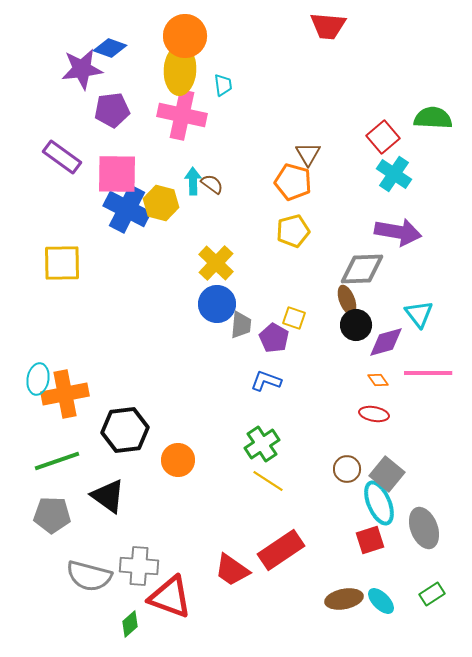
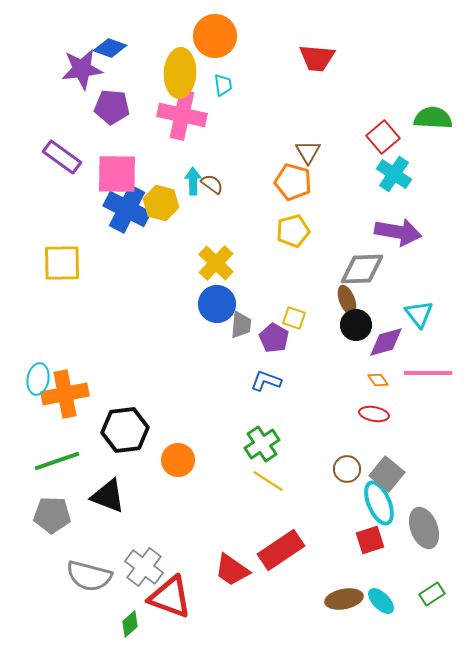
red trapezoid at (328, 26): moved 11 px left, 32 px down
orange circle at (185, 36): moved 30 px right
yellow ellipse at (180, 70): moved 3 px down
purple pentagon at (112, 110): moved 3 px up; rotated 12 degrees clockwise
brown triangle at (308, 154): moved 2 px up
black triangle at (108, 496): rotated 15 degrees counterclockwise
gray cross at (139, 566): moved 5 px right, 1 px down; rotated 33 degrees clockwise
